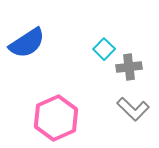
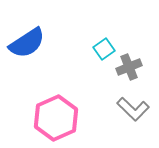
cyan square: rotated 10 degrees clockwise
gray cross: rotated 15 degrees counterclockwise
